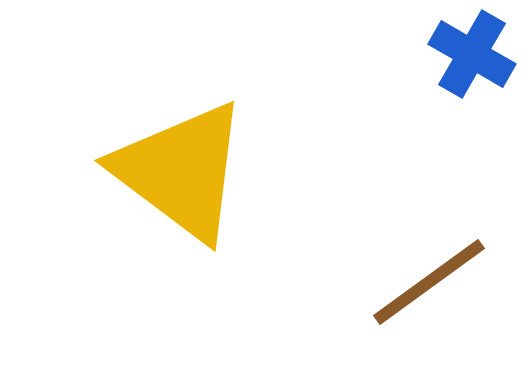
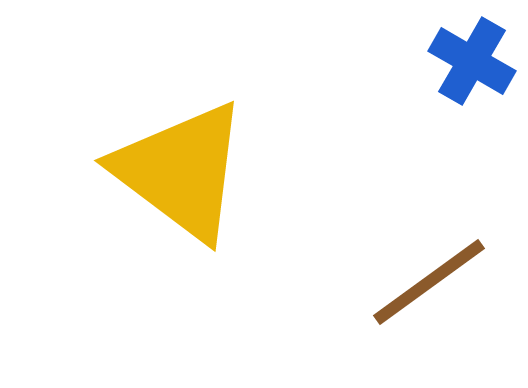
blue cross: moved 7 px down
